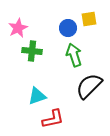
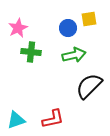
green cross: moved 1 px left, 1 px down
green arrow: rotated 95 degrees clockwise
cyan triangle: moved 21 px left, 24 px down
